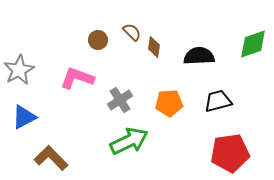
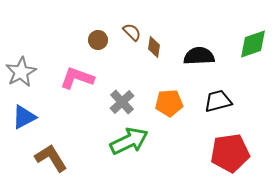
gray star: moved 2 px right, 2 px down
gray cross: moved 2 px right, 2 px down; rotated 10 degrees counterclockwise
brown L-shape: rotated 12 degrees clockwise
